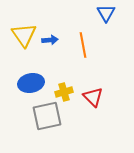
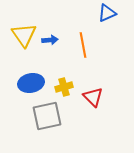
blue triangle: moved 1 px right; rotated 36 degrees clockwise
yellow cross: moved 5 px up
